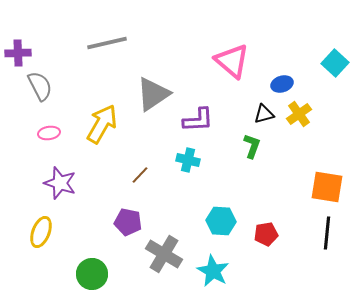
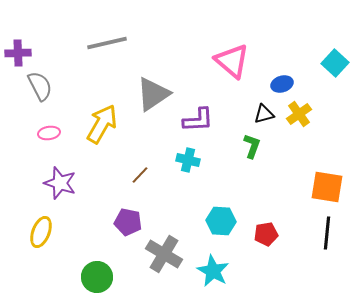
green circle: moved 5 px right, 3 px down
